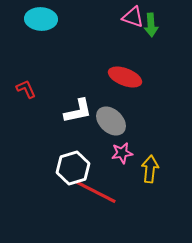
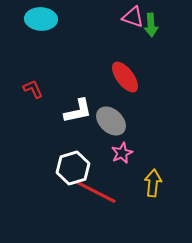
red ellipse: rotated 32 degrees clockwise
red L-shape: moved 7 px right
pink star: rotated 15 degrees counterclockwise
yellow arrow: moved 3 px right, 14 px down
